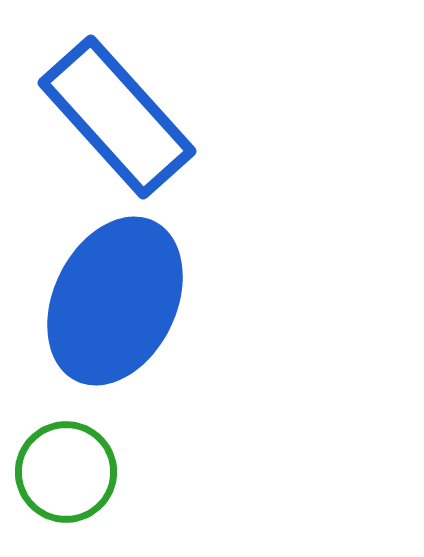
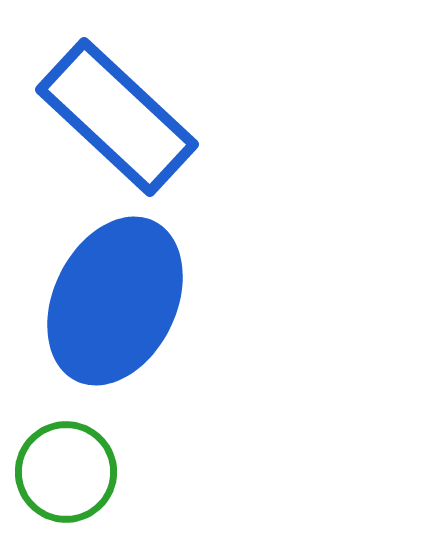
blue rectangle: rotated 5 degrees counterclockwise
